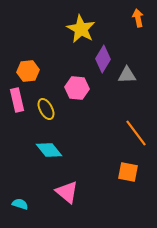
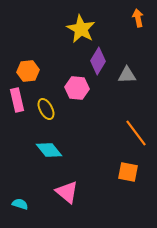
purple diamond: moved 5 px left, 2 px down
